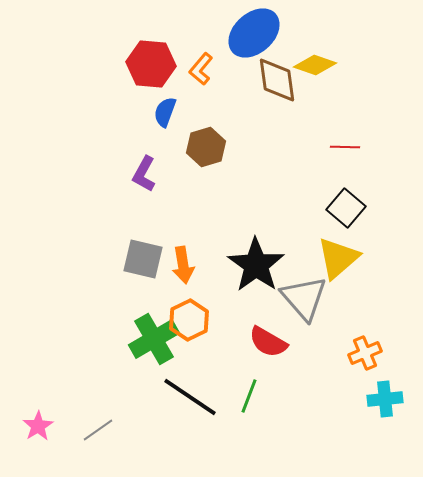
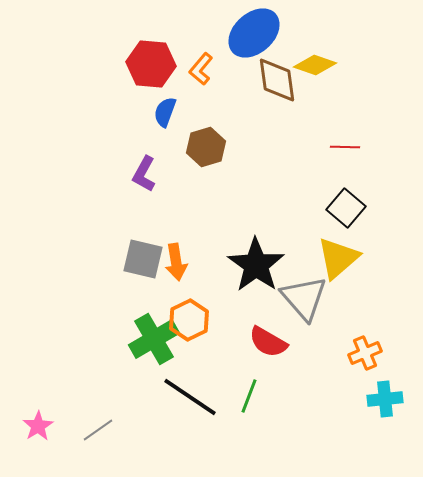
orange arrow: moved 7 px left, 3 px up
